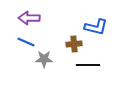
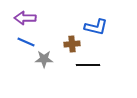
purple arrow: moved 4 px left
brown cross: moved 2 px left
